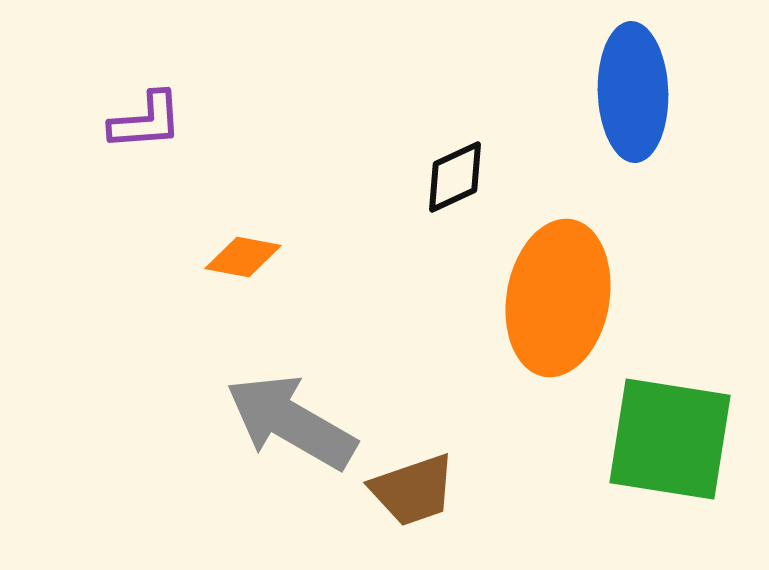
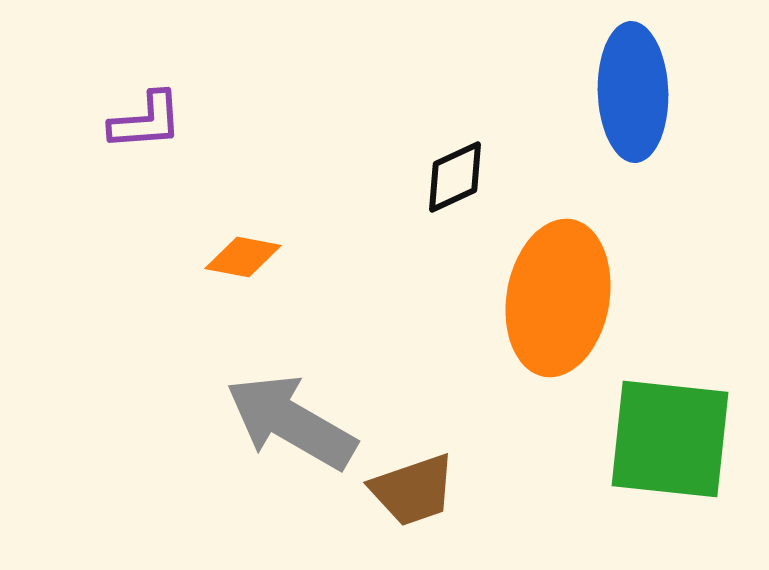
green square: rotated 3 degrees counterclockwise
